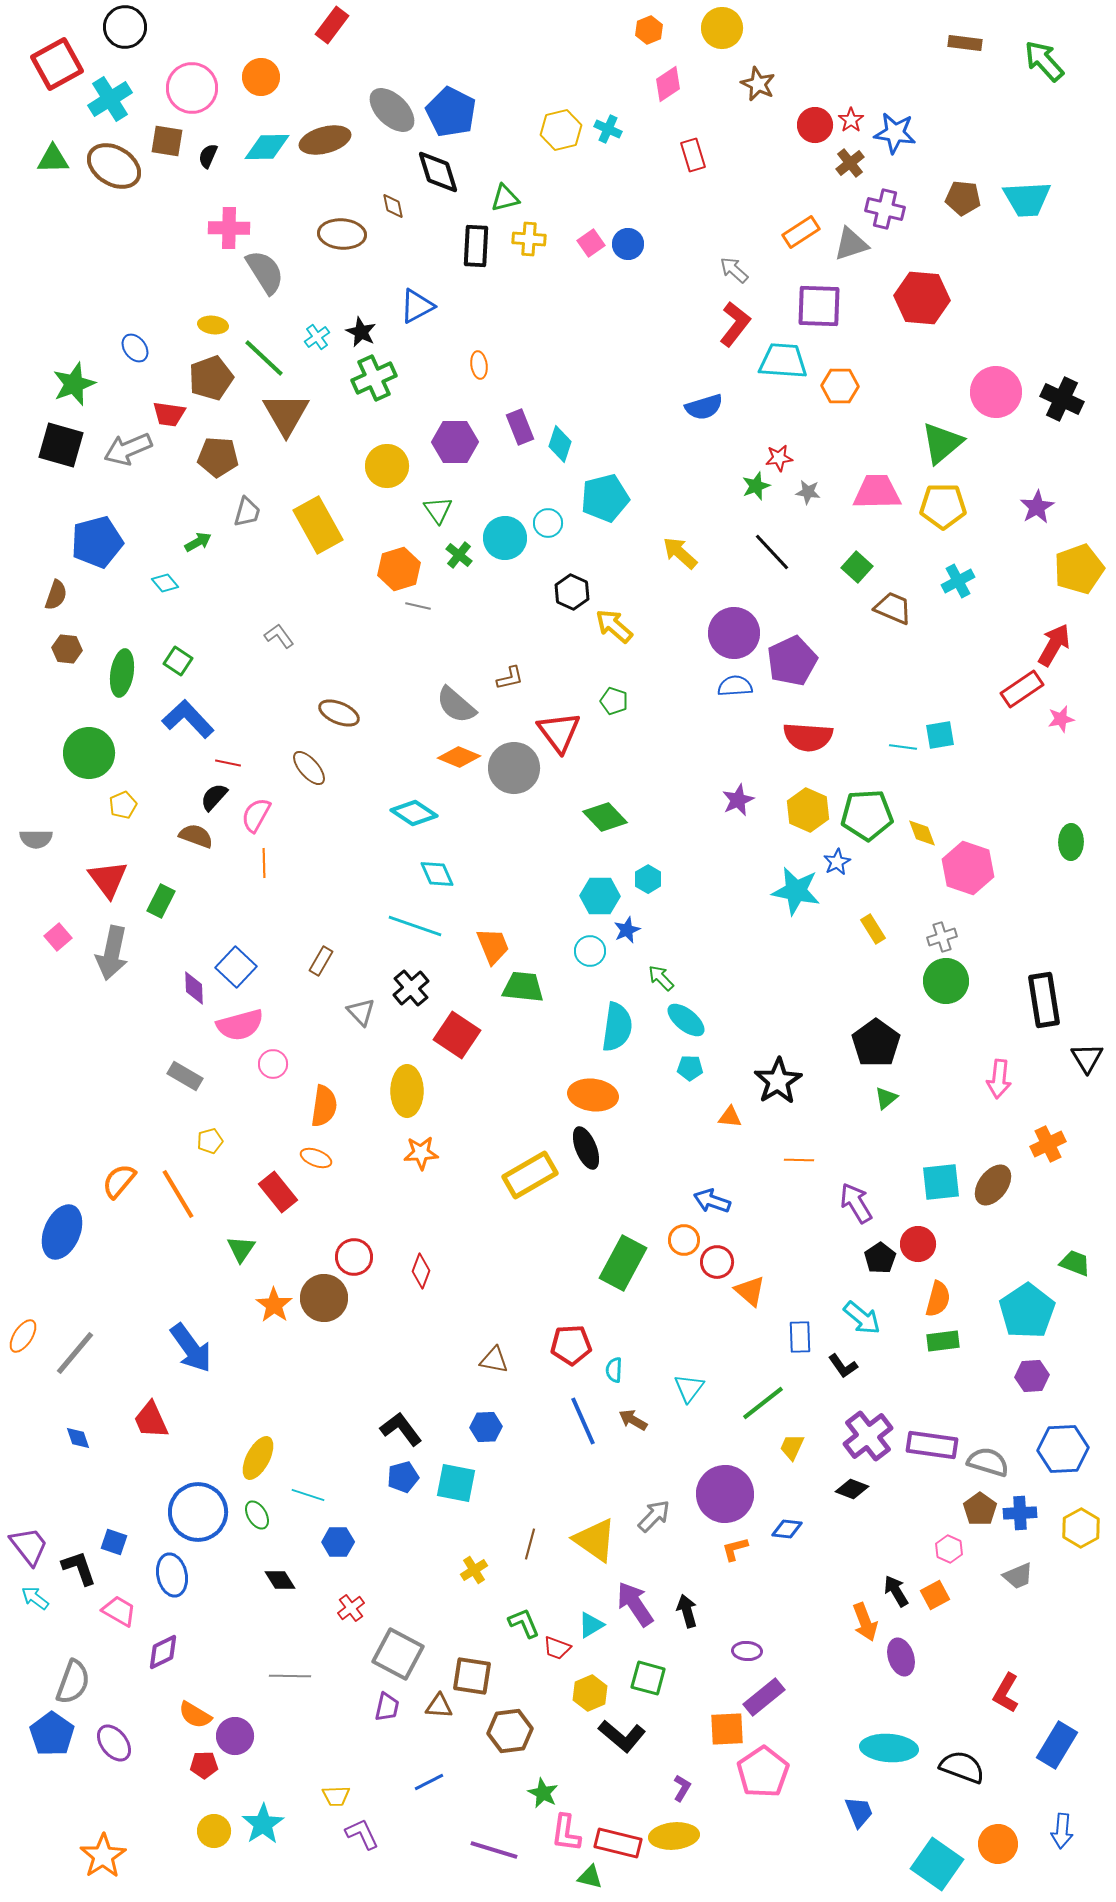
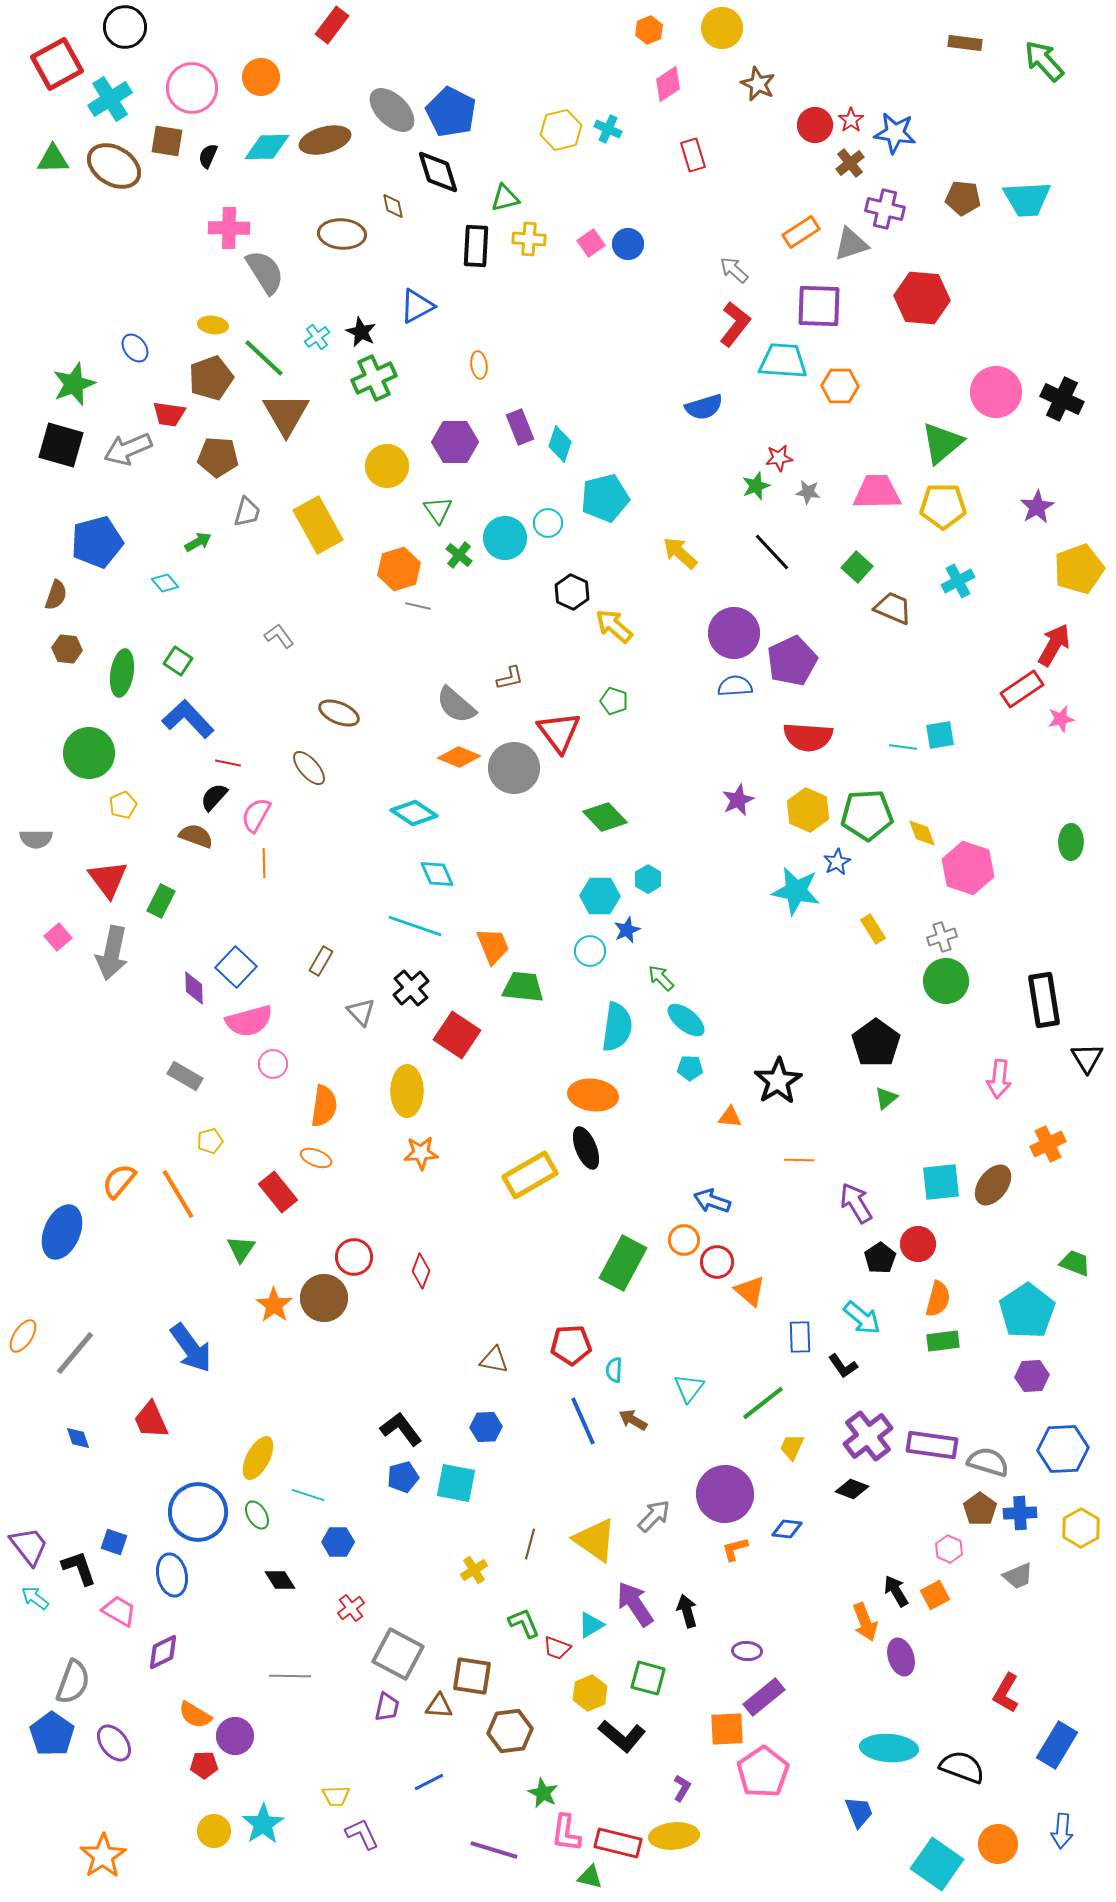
pink semicircle at (240, 1025): moved 9 px right, 4 px up
